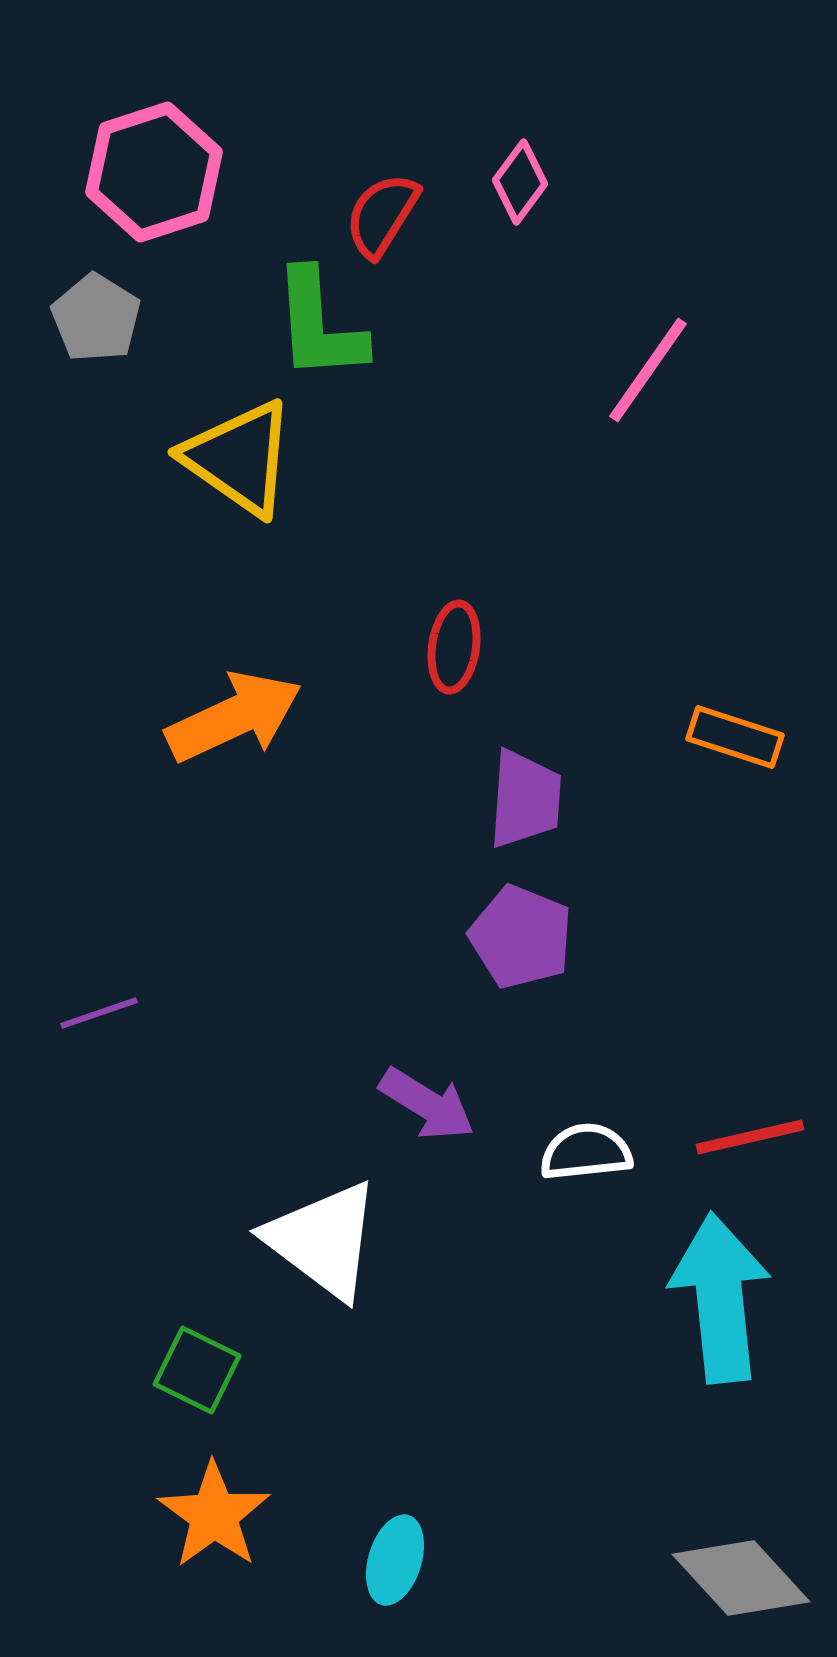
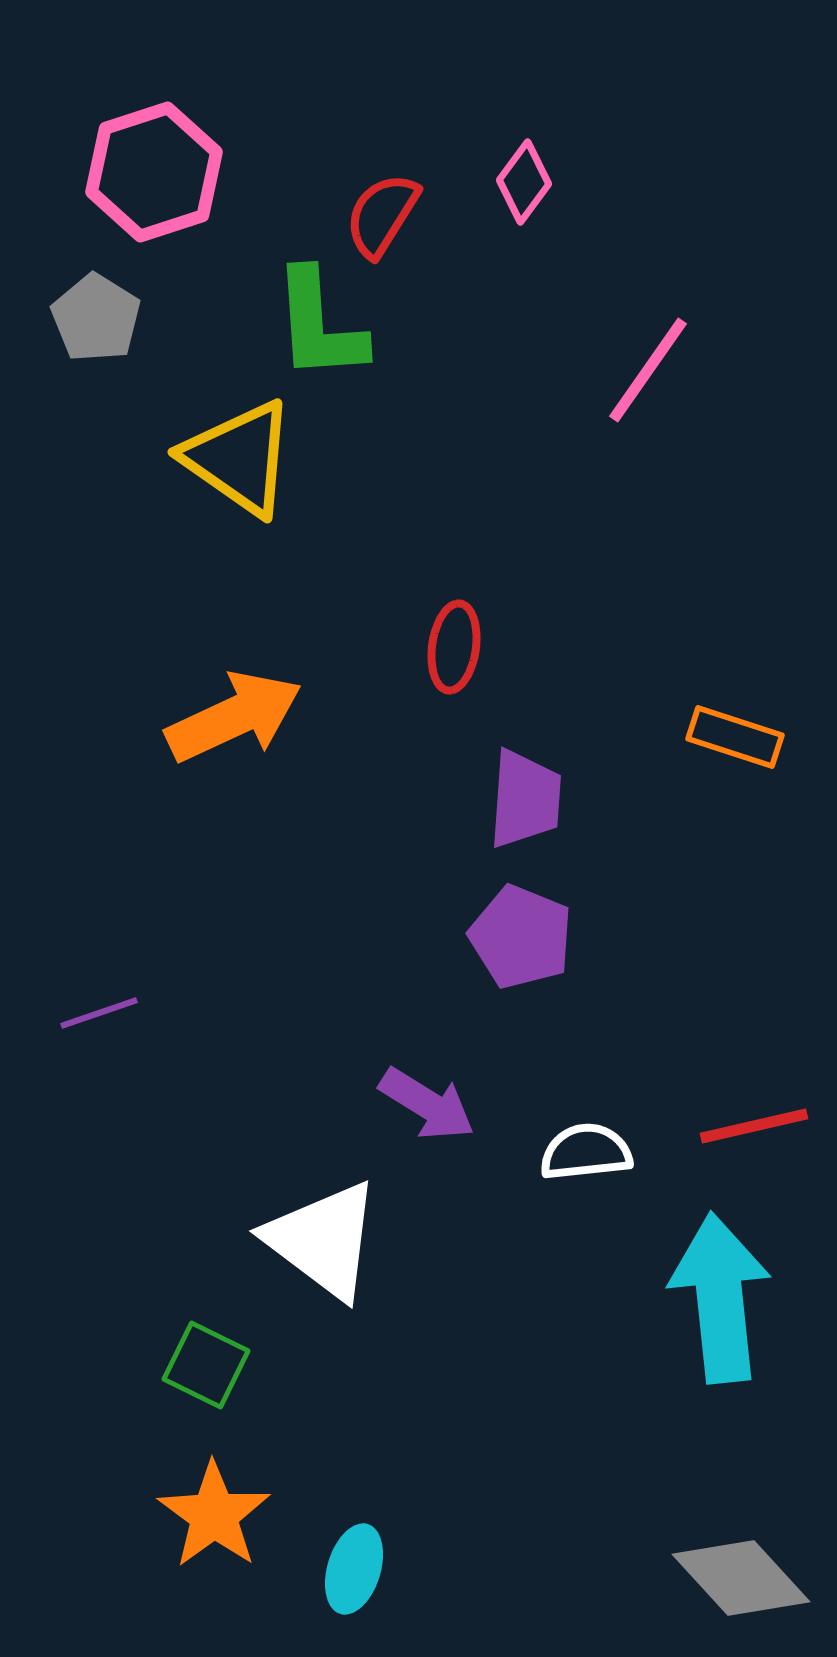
pink diamond: moved 4 px right
red line: moved 4 px right, 11 px up
green square: moved 9 px right, 5 px up
cyan ellipse: moved 41 px left, 9 px down
